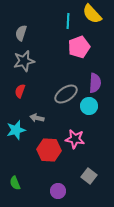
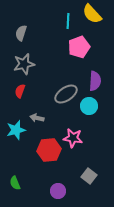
gray star: moved 3 px down
purple semicircle: moved 2 px up
pink star: moved 2 px left, 1 px up
red hexagon: rotated 10 degrees counterclockwise
